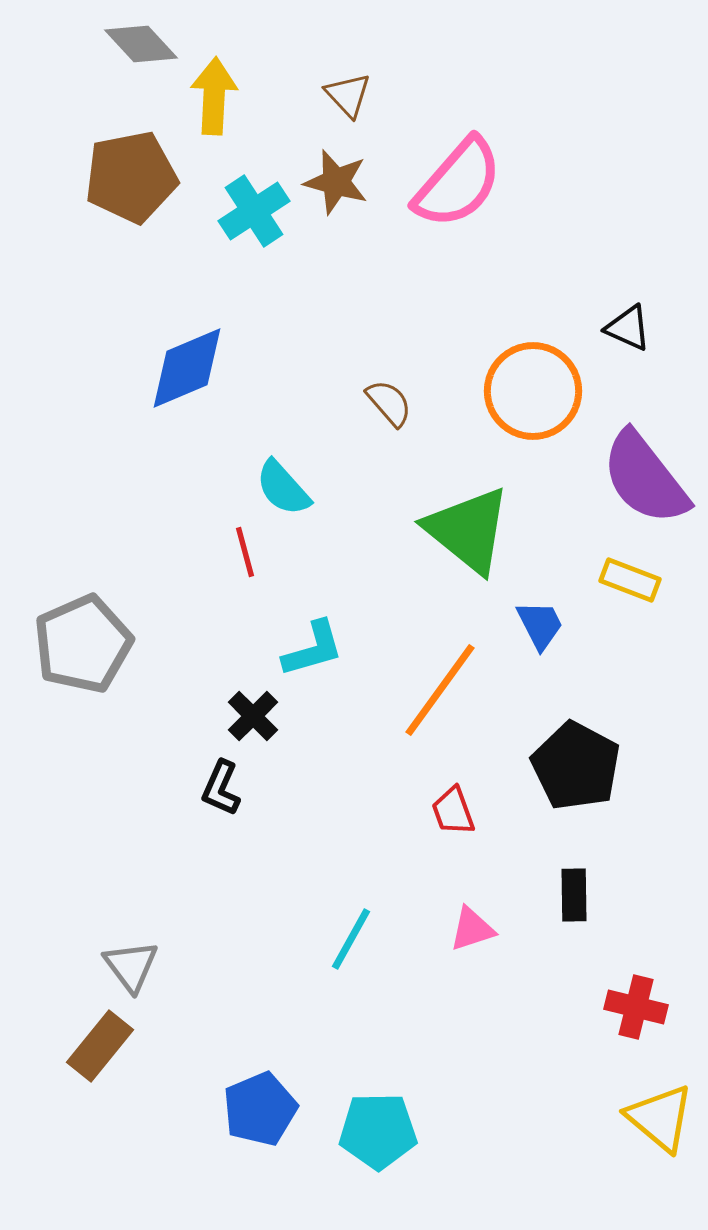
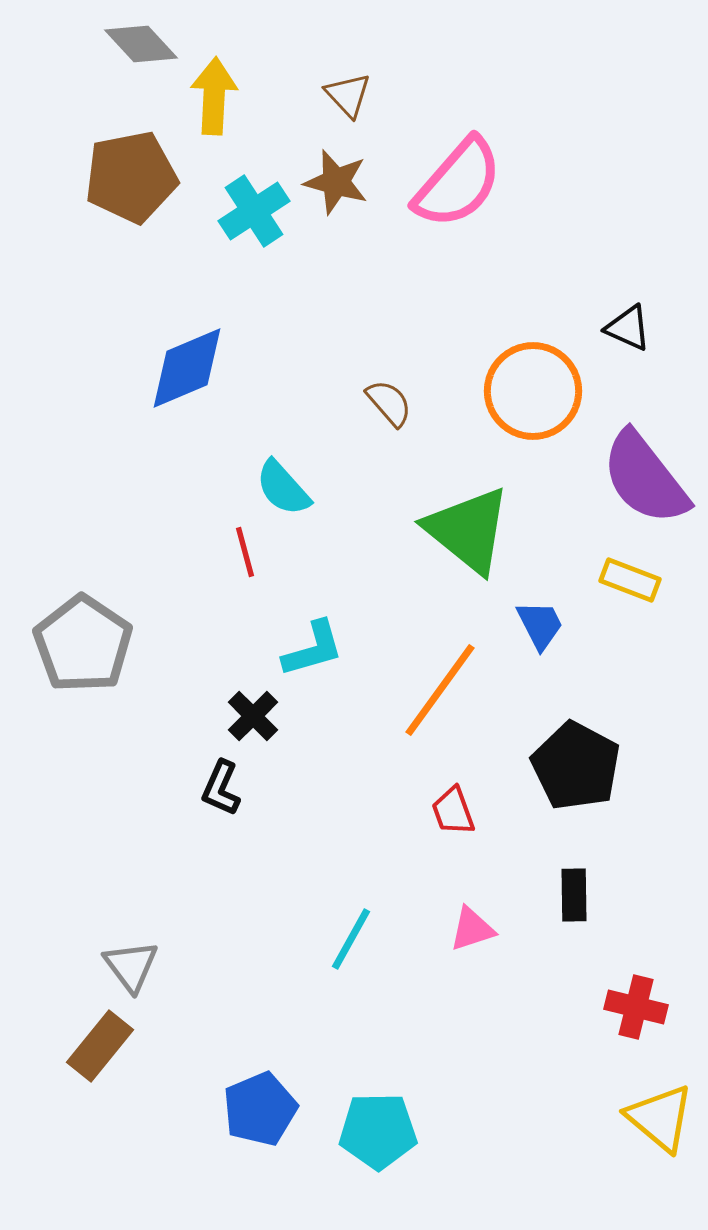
gray pentagon: rotated 14 degrees counterclockwise
